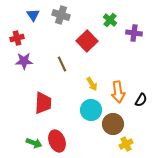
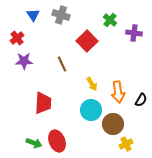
red cross: rotated 24 degrees counterclockwise
